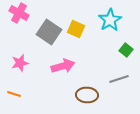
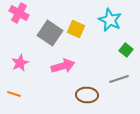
cyan star: rotated 15 degrees counterclockwise
gray square: moved 1 px right, 1 px down
pink star: rotated 12 degrees counterclockwise
